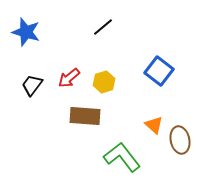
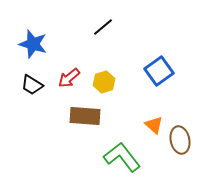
blue star: moved 7 px right, 12 px down
blue square: rotated 16 degrees clockwise
black trapezoid: rotated 95 degrees counterclockwise
